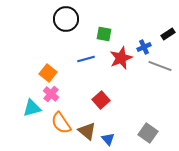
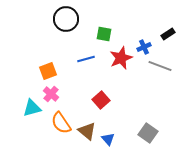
orange square: moved 2 px up; rotated 30 degrees clockwise
